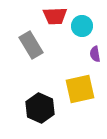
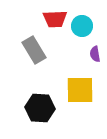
red trapezoid: moved 3 px down
gray rectangle: moved 3 px right, 5 px down
yellow square: moved 1 px down; rotated 12 degrees clockwise
black hexagon: rotated 20 degrees counterclockwise
